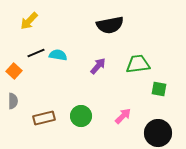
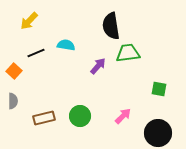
black semicircle: moved 1 px right, 1 px down; rotated 92 degrees clockwise
cyan semicircle: moved 8 px right, 10 px up
green trapezoid: moved 10 px left, 11 px up
green circle: moved 1 px left
